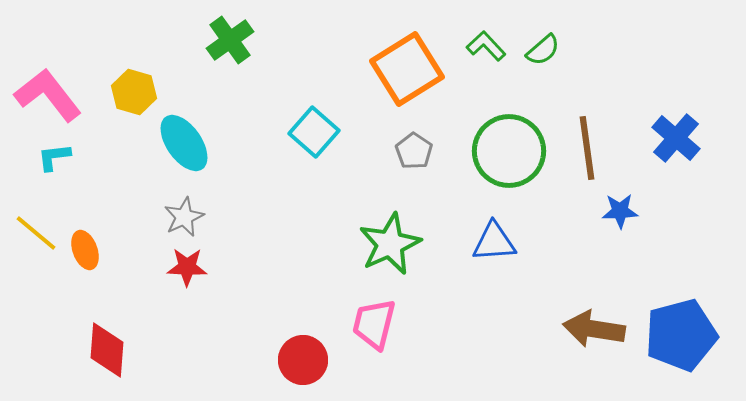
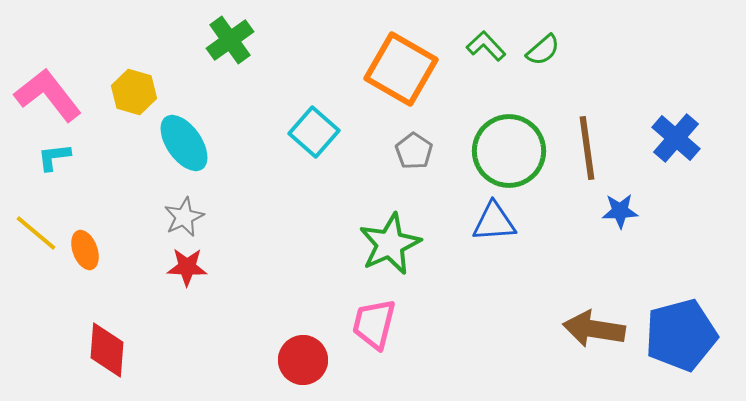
orange square: moved 6 px left; rotated 28 degrees counterclockwise
blue triangle: moved 20 px up
